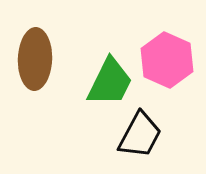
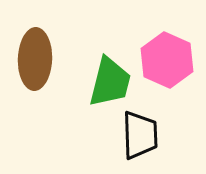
green trapezoid: rotated 12 degrees counterclockwise
black trapezoid: rotated 30 degrees counterclockwise
